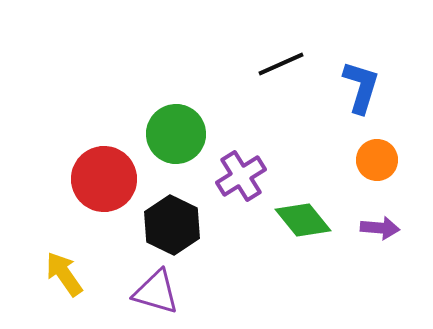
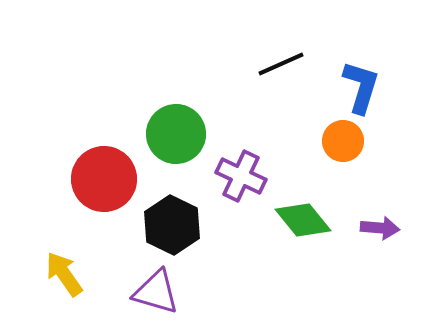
orange circle: moved 34 px left, 19 px up
purple cross: rotated 33 degrees counterclockwise
